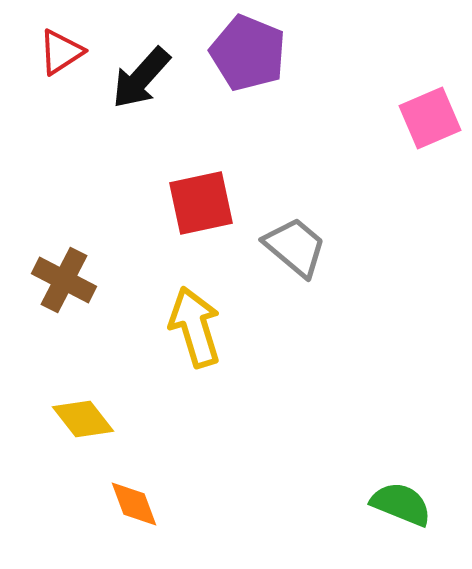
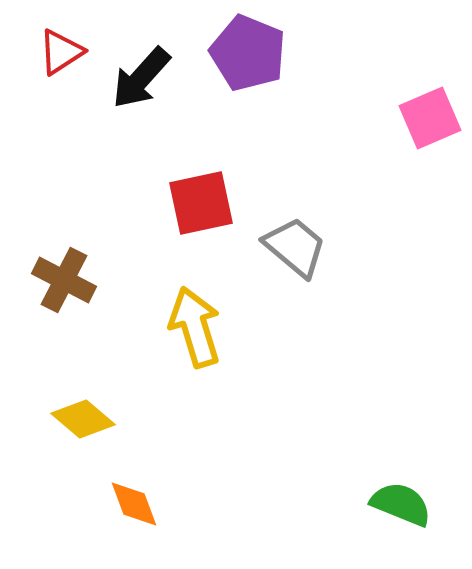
yellow diamond: rotated 12 degrees counterclockwise
